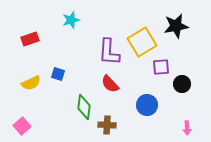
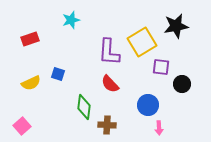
purple square: rotated 12 degrees clockwise
blue circle: moved 1 px right
pink arrow: moved 28 px left
